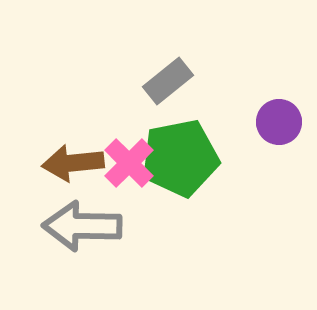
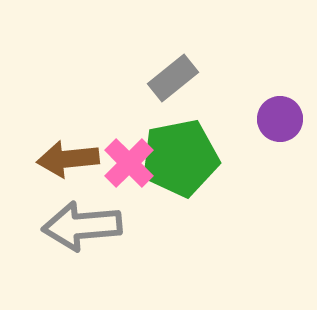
gray rectangle: moved 5 px right, 3 px up
purple circle: moved 1 px right, 3 px up
brown arrow: moved 5 px left, 4 px up
gray arrow: rotated 6 degrees counterclockwise
